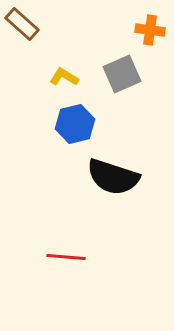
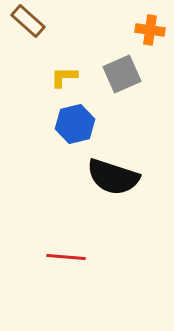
brown rectangle: moved 6 px right, 3 px up
yellow L-shape: rotated 32 degrees counterclockwise
